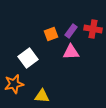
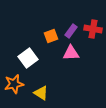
orange square: moved 2 px down
pink triangle: moved 1 px down
yellow triangle: moved 1 px left, 3 px up; rotated 28 degrees clockwise
